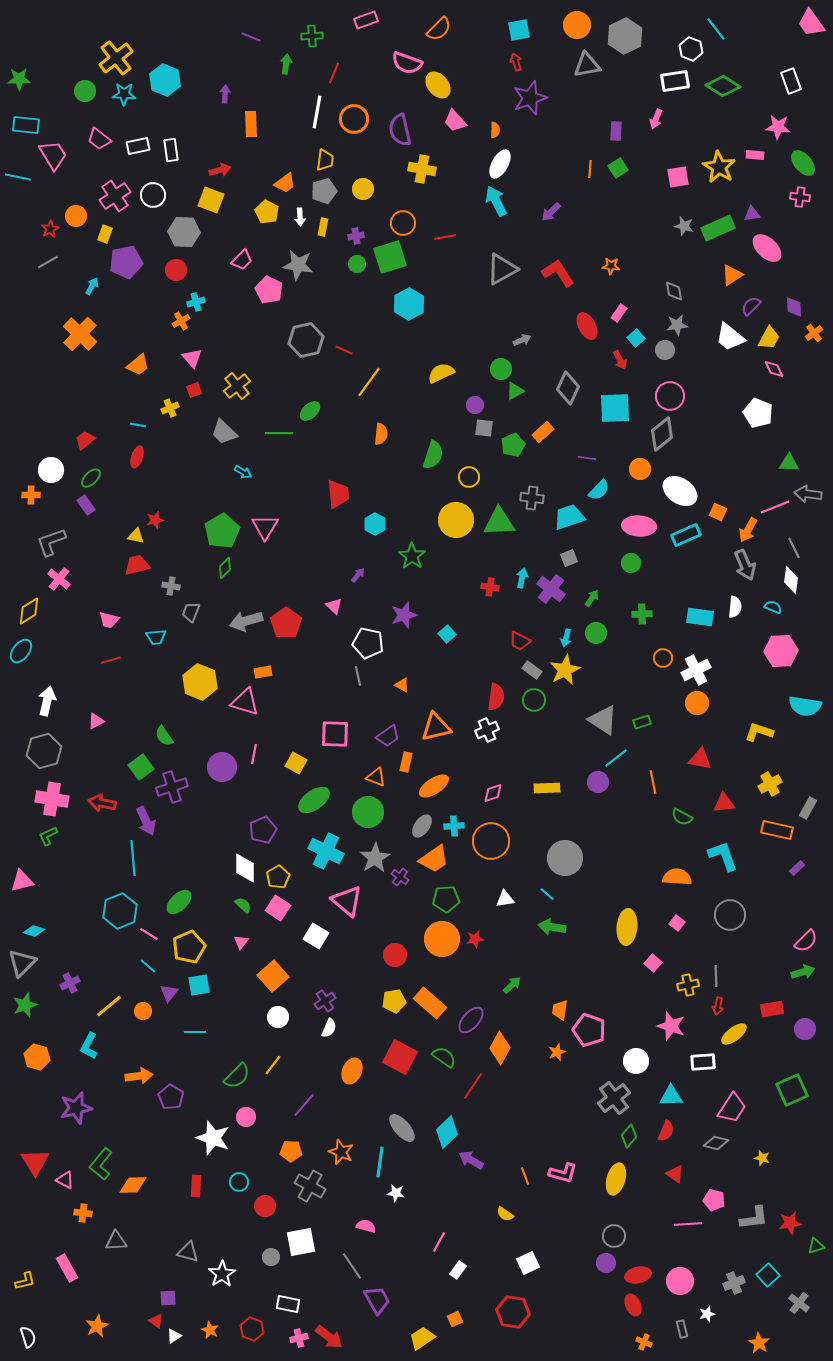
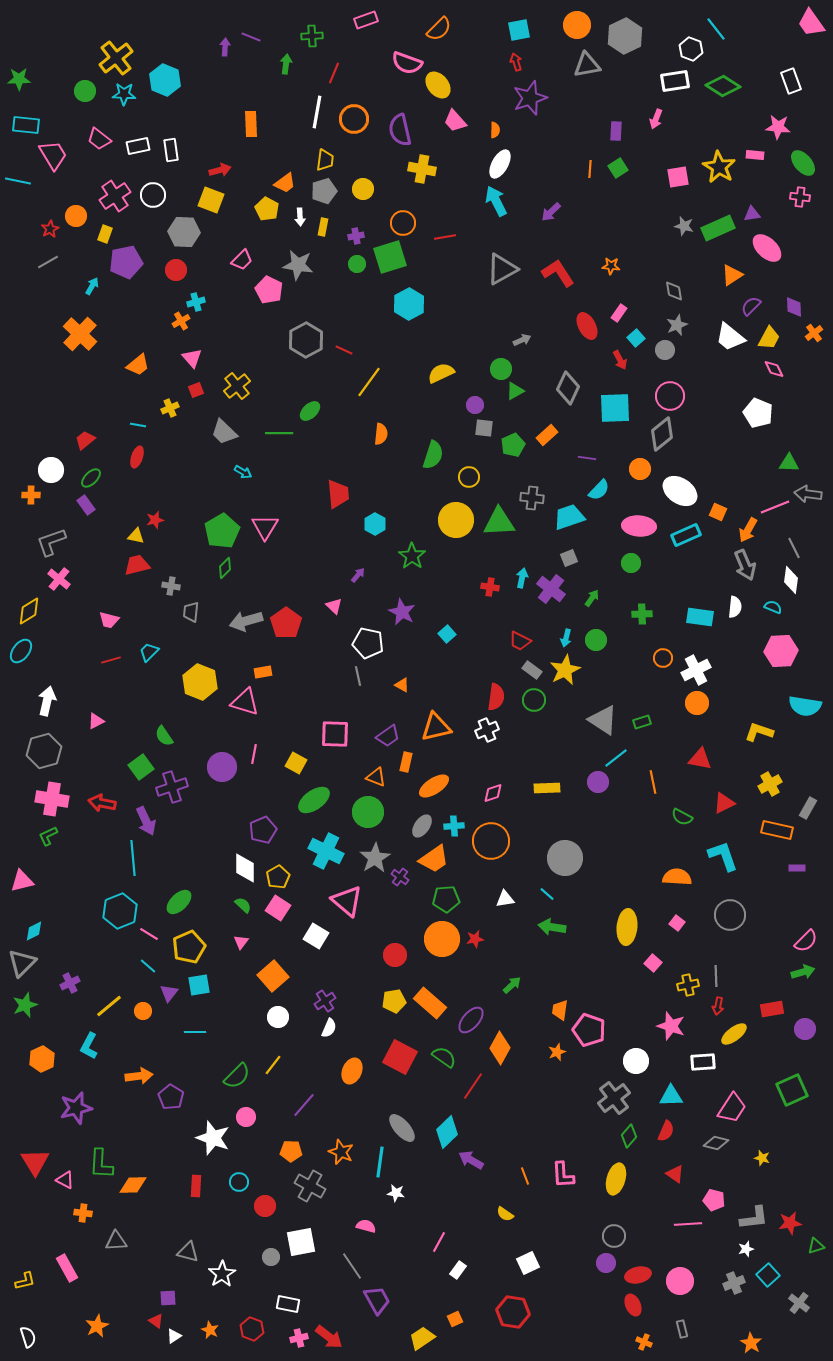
purple arrow at (225, 94): moved 47 px up
cyan line at (18, 177): moved 4 px down
yellow pentagon at (267, 212): moved 3 px up
gray star at (677, 325): rotated 15 degrees counterclockwise
gray hexagon at (306, 340): rotated 16 degrees counterclockwise
red square at (194, 390): moved 2 px right
orange rectangle at (543, 432): moved 4 px right, 3 px down
gray trapezoid at (191, 612): rotated 15 degrees counterclockwise
purple star at (404, 615): moved 2 px left, 3 px up; rotated 28 degrees counterclockwise
green circle at (596, 633): moved 7 px down
cyan trapezoid at (156, 637): moved 7 px left, 15 px down; rotated 140 degrees clockwise
red triangle at (724, 803): rotated 20 degrees counterclockwise
purple rectangle at (797, 868): rotated 42 degrees clockwise
cyan diamond at (34, 931): rotated 45 degrees counterclockwise
orange hexagon at (37, 1057): moved 5 px right, 2 px down; rotated 20 degrees clockwise
green L-shape at (101, 1164): rotated 36 degrees counterclockwise
pink L-shape at (563, 1173): moved 2 px down; rotated 72 degrees clockwise
white star at (707, 1314): moved 39 px right, 65 px up
orange star at (759, 1343): moved 8 px left
